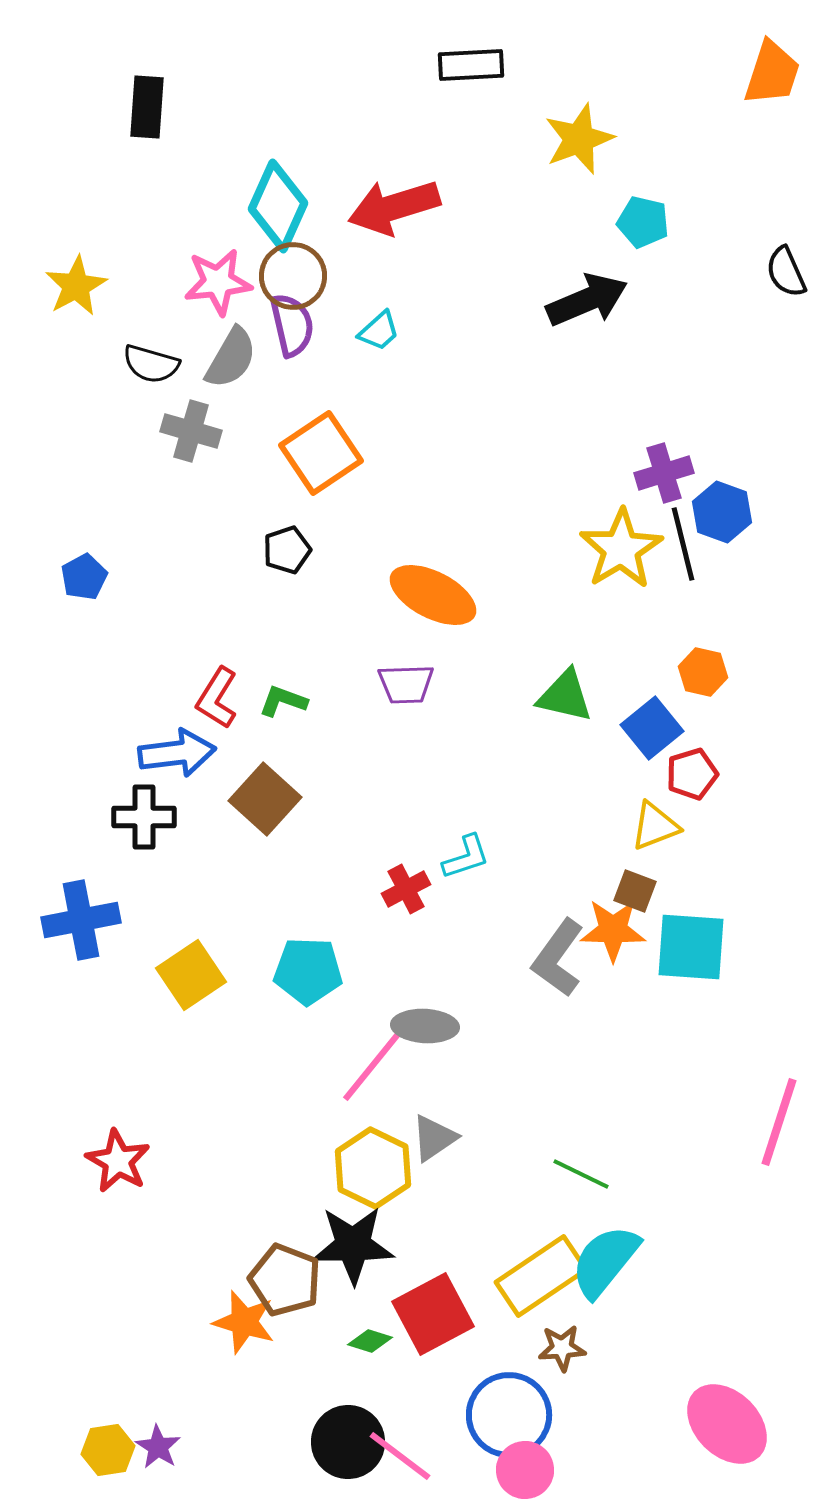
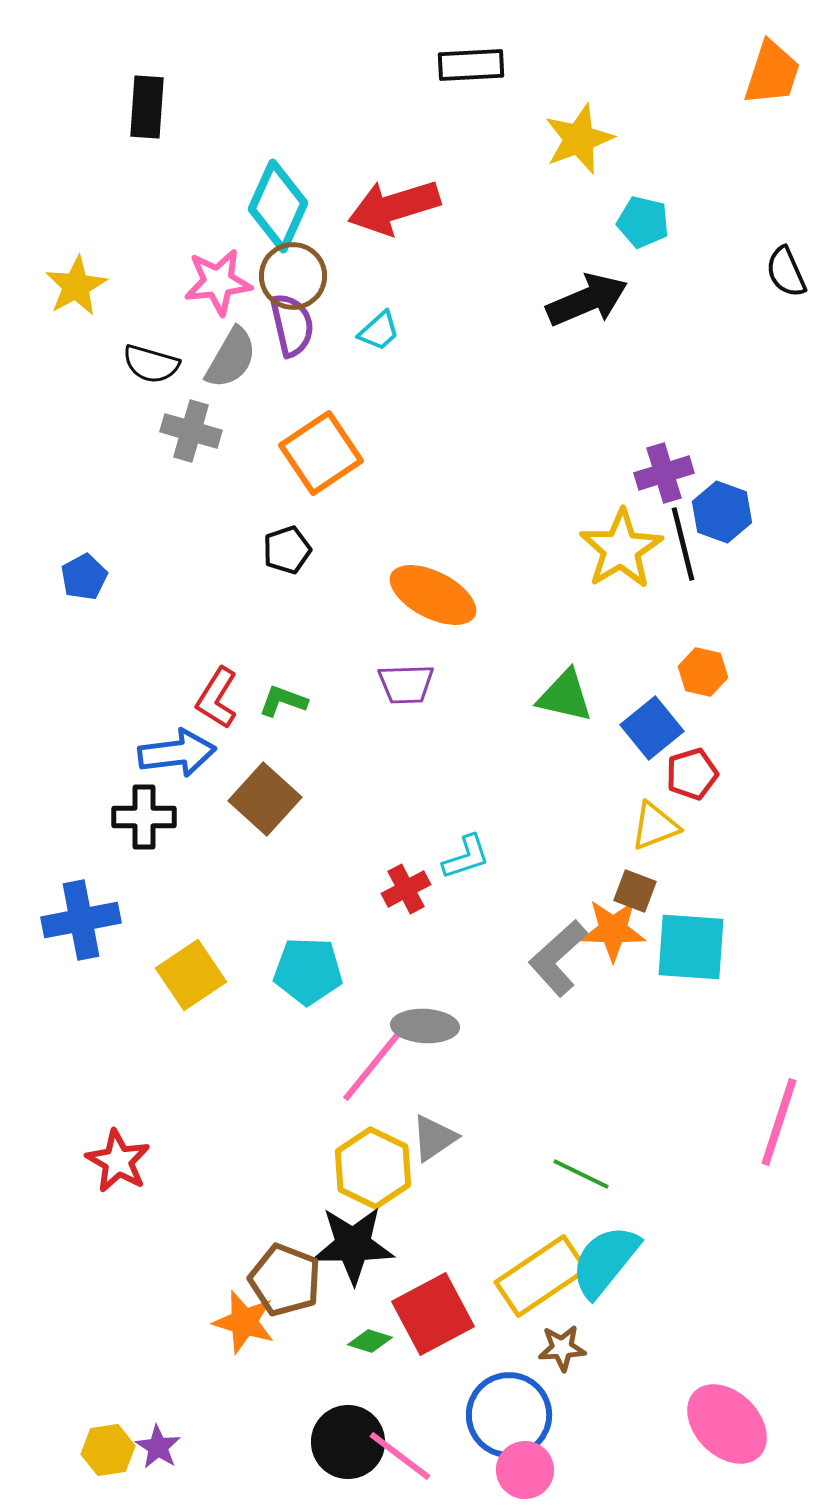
gray L-shape at (558, 958): rotated 12 degrees clockwise
